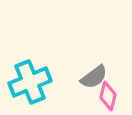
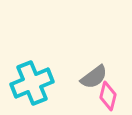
cyan cross: moved 2 px right, 1 px down
